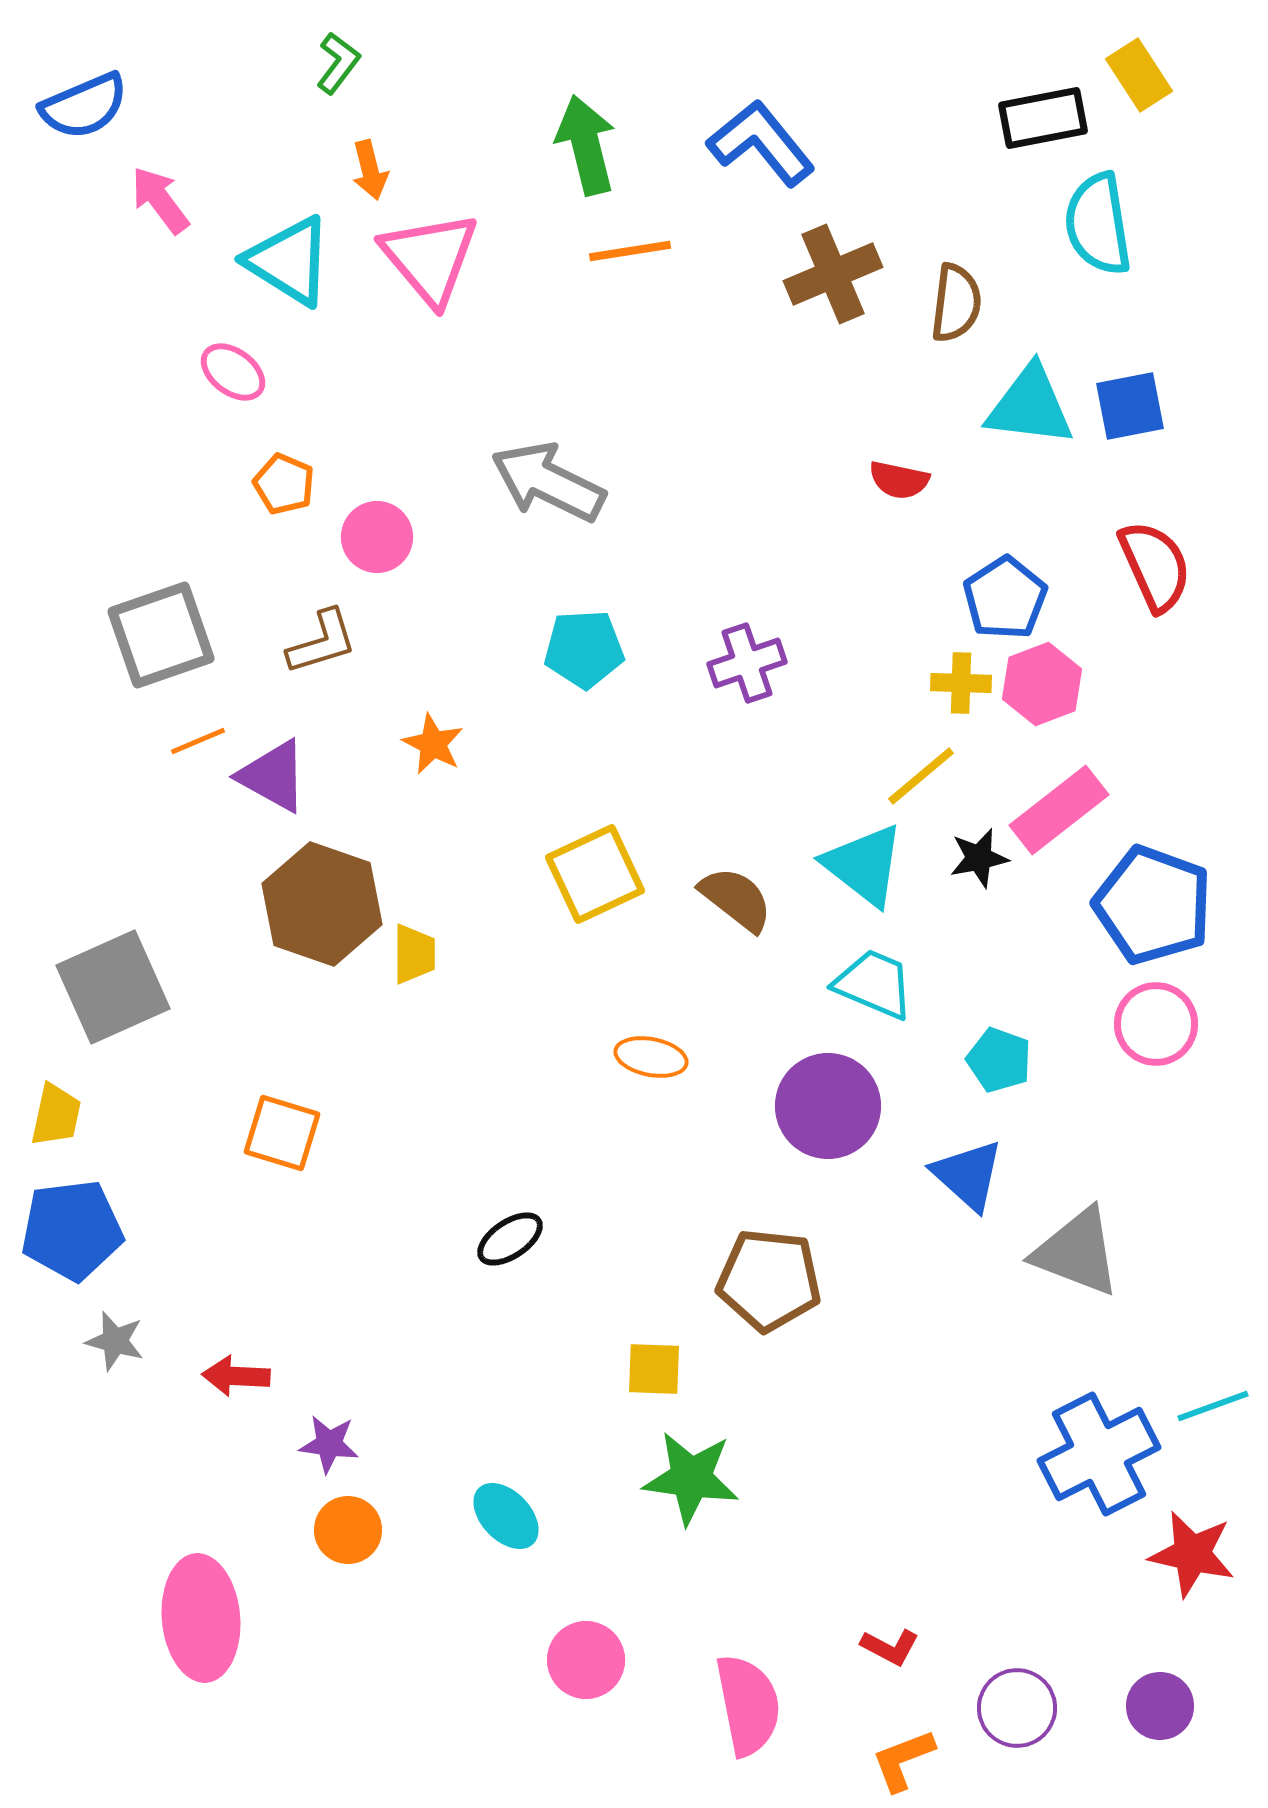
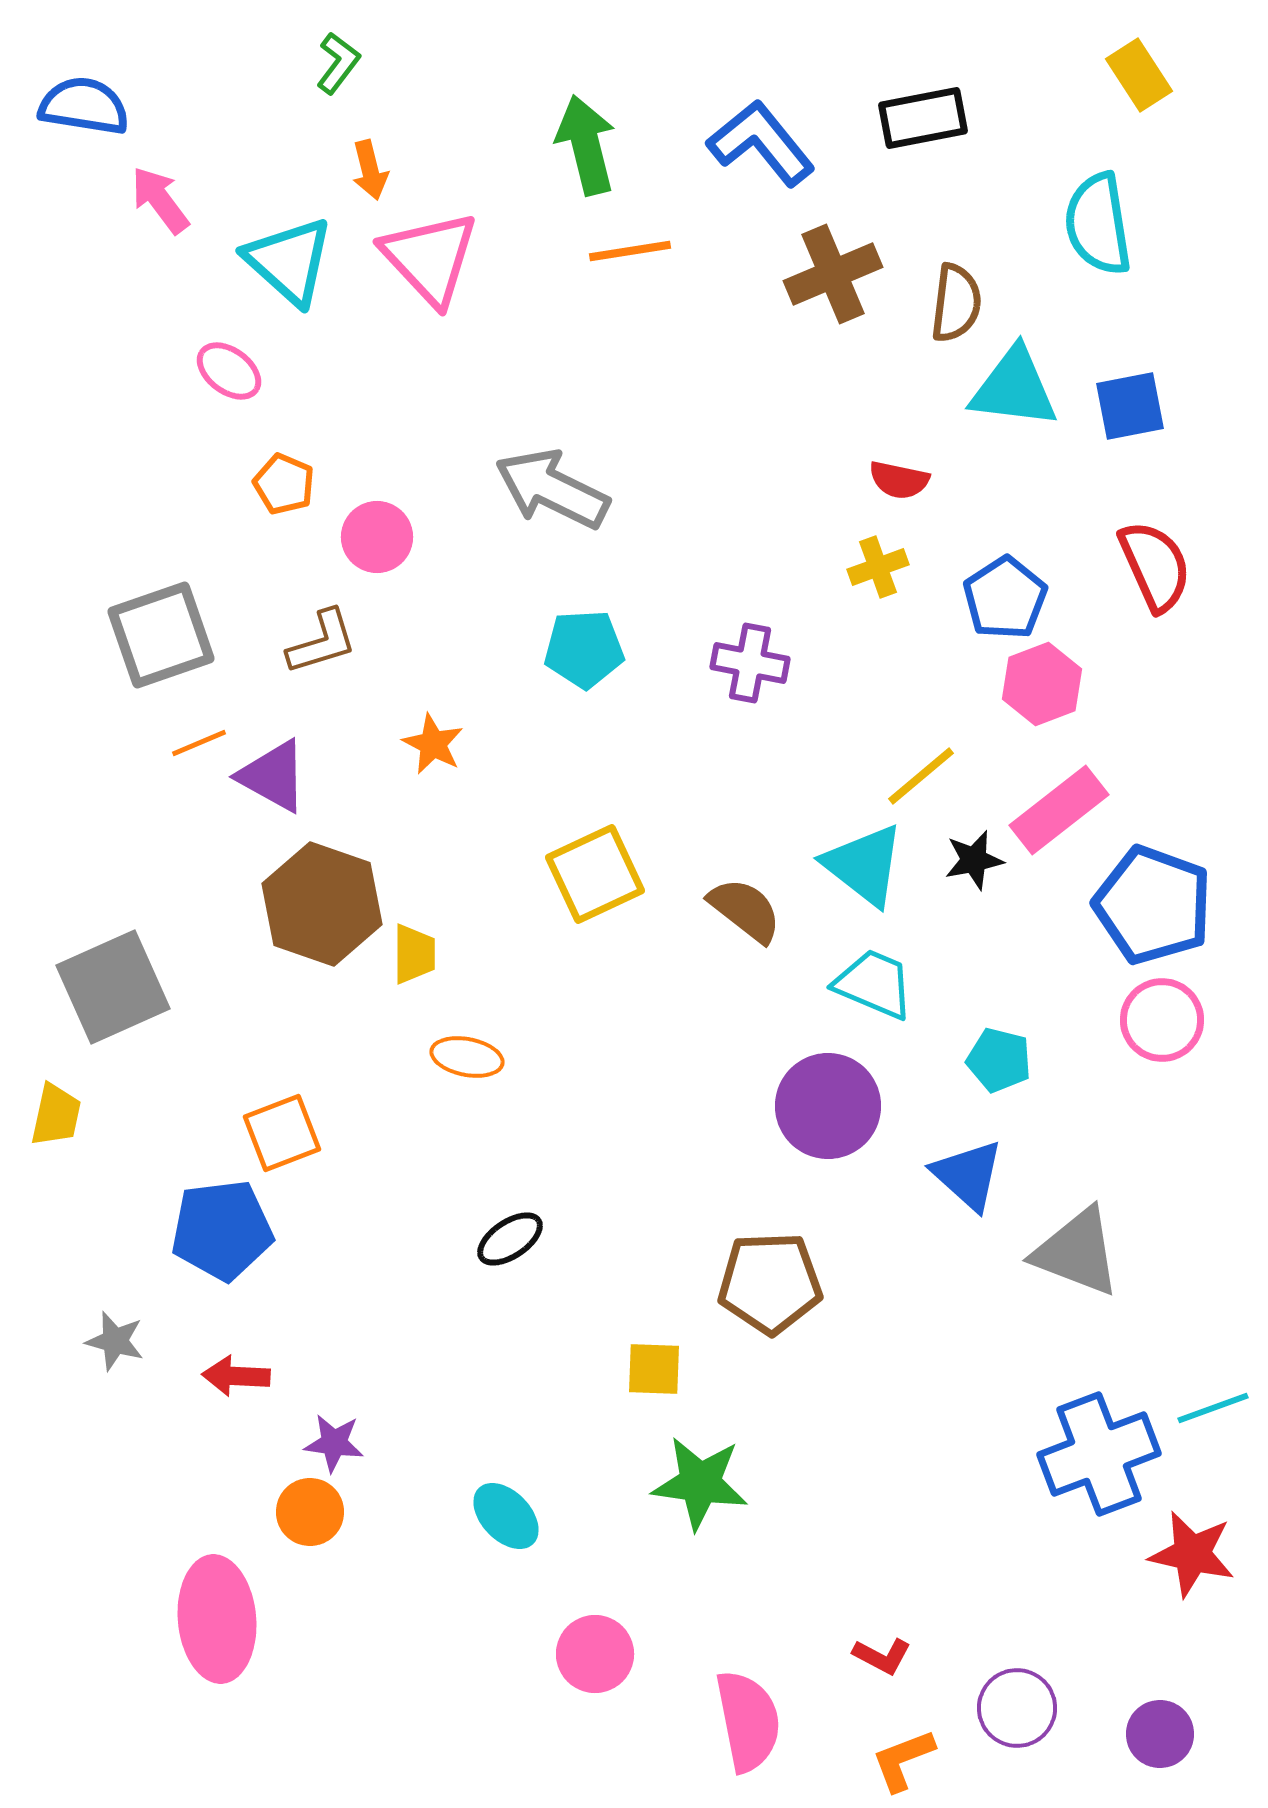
blue semicircle at (84, 106): rotated 148 degrees counterclockwise
black rectangle at (1043, 118): moved 120 px left
pink triangle at (430, 258): rotated 3 degrees counterclockwise
cyan triangle at (289, 261): rotated 10 degrees clockwise
pink ellipse at (233, 372): moved 4 px left, 1 px up
cyan triangle at (1030, 406): moved 16 px left, 18 px up
gray arrow at (548, 482): moved 4 px right, 7 px down
purple cross at (747, 663): moved 3 px right; rotated 30 degrees clockwise
yellow cross at (961, 683): moved 83 px left, 116 px up; rotated 22 degrees counterclockwise
orange line at (198, 741): moved 1 px right, 2 px down
black star at (979, 858): moved 5 px left, 2 px down
brown semicircle at (736, 899): moved 9 px right, 11 px down
pink circle at (1156, 1024): moved 6 px right, 4 px up
orange ellipse at (651, 1057): moved 184 px left
cyan pentagon at (999, 1060): rotated 6 degrees counterclockwise
orange square at (282, 1133): rotated 38 degrees counterclockwise
blue pentagon at (72, 1230): moved 150 px right
brown pentagon at (769, 1280): moved 1 px right, 3 px down; rotated 8 degrees counterclockwise
cyan line at (1213, 1406): moved 2 px down
purple star at (329, 1444): moved 5 px right, 1 px up
blue cross at (1099, 1454): rotated 6 degrees clockwise
green star at (691, 1478): moved 9 px right, 5 px down
orange circle at (348, 1530): moved 38 px left, 18 px up
pink ellipse at (201, 1618): moved 16 px right, 1 px down
red L-shape at (890, 1647): moved 8 px left, 9 px down
pink circle at (586, 1660): moved 9 px right, 6 px up
pink semicircle at (748, 1705): moved 16 px down
purple circle at (1160, 1706): moved 28 px down
